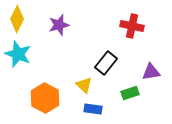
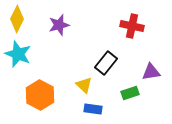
orange hexagon: moved 5 px left, 3 px up
